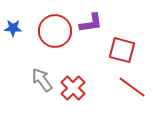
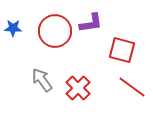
red cross: moved 5 px right
